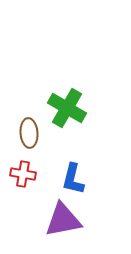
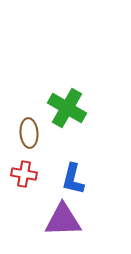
red cross: moved 1 px right
purple triangle: rotated 9 degrees clockwise
